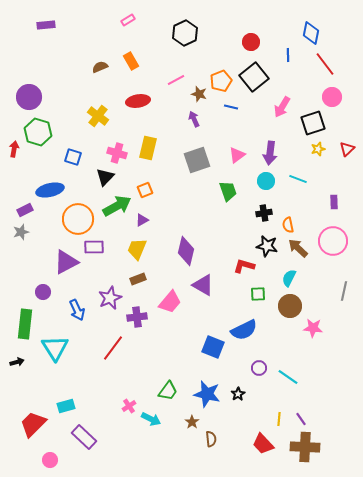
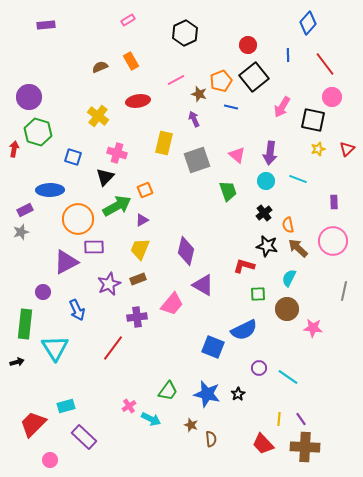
blue diamond at (311, 33): moved 3 px left, 10 px up; rotated 30 degrees clockwise
red circle at (251, 42): moved 3 px left, 3 px down
black square at (313, 123): moved 3 px up; rotated 30 degrees clockwise
yellow rectangle at (148, 148): moved 16 px right, 5 px up
pink triangle at (237, 155): rotated 42 degrees counterclockwise
blue ellipse at (50, 190): rotated 12 degrees clockwise
black cross at (264, 213): rotated 28 degrees counterclockwise
yellow trapezoid at (137, 249): moved 3 px right
purple star at (110, 298): moved 1 px left, 14 px up
pink trapezoid at (170, 302): moved 2 px right, 2 px down
brown circle at (290, 306): moved 3 px left, 3 px down
brown star at (192, 422): moved 1 px left, 3 px down; rotated 16 degrees counterclockwise
